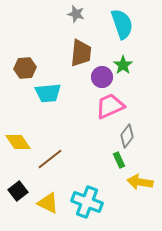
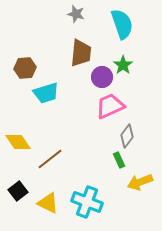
cyan trapezoid: moved 2 px left; rotated 12 degrees counterclockwise
yellow arrow: rotated 30 degrees counterclockwise
